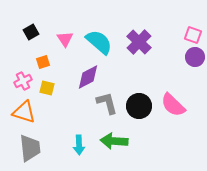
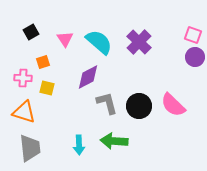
pink cross: moved 3 px up; rotated 30 degrees clockwise
